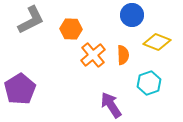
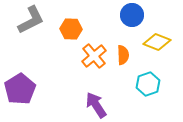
orange cross: moved 1 px right, 1 px down
cyan hexagon: moved 1 px left, 1 px down
purple arrow: moved 15 px left
